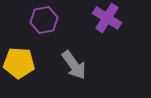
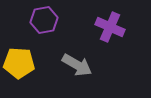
purple cross: moved 3 px right, 9 px down; rotated 8 degrees counterclockwise
gray arrow: moved 3 px right; rotated 24 degrees counterclockwise
